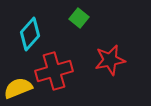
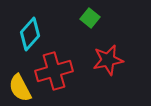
green square: moved 11 px right
red star: moved 2 px left
yellow semicircle: moved 2 px right; rotated 96 degrees counterclockwise
